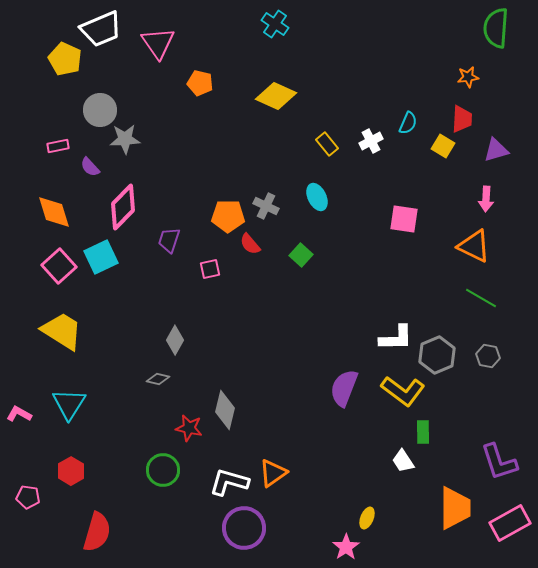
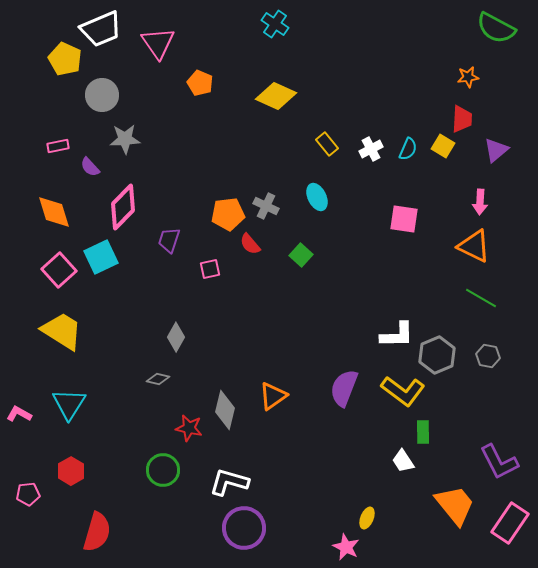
green semicircle at (496, 28): rotated 66 degrees counterclockwise
orange pentagon at (200, 83): rotated 10 degrees clockwise
gray circle at (100, 110): moved 2 px right, 15 px up
cyan semicircle at (408, 123): moved 26 px down
white cross at (371, 141): moved 8 px down
purple triangle at (496, 150): rotated 24 degrees counterclockwise
pink arrow at (486, 199): moved 6 px left, 3 px down
orange pentagon at (228, 216): moved 2 px up; rotated 8 degrees counterclockwise
pink square at (59, 266): moved 4 px down
white L-shape at (396, 338): moved 1 px right, 3 px up
gray diamond at (175, 340): moved 1 px right, 3 px up
purple L-shape at (499, 462): rotated 9 degrees counterclockwise
orange triangle at (273, 473): moved 77 px up
pink pentagon at (28, 497): moved 3 px up; rotated 15 degrees counterclockwise
orange trapezoid at (455, 508): moved 3 px up; rotated 39 degrees counterclockwise
pink rectangle at (510, 523): rotated 27 degrees counterclockwise
pink star at (346, 547): rotated 12 degrees counterclockwise
